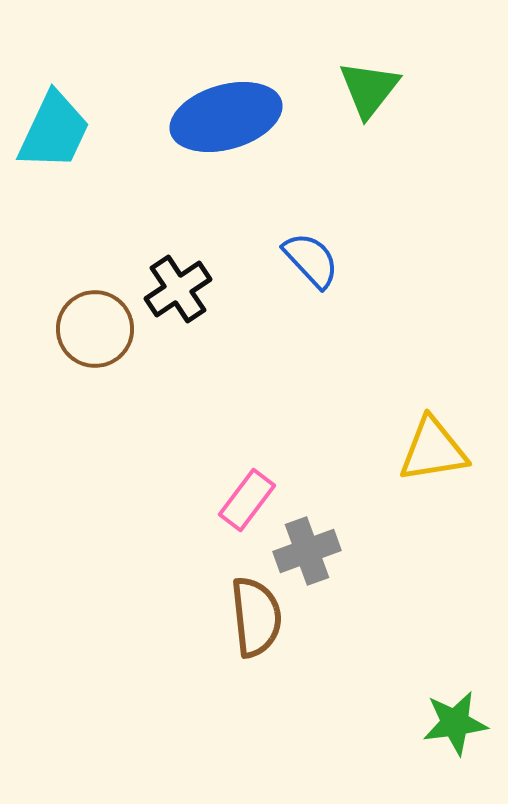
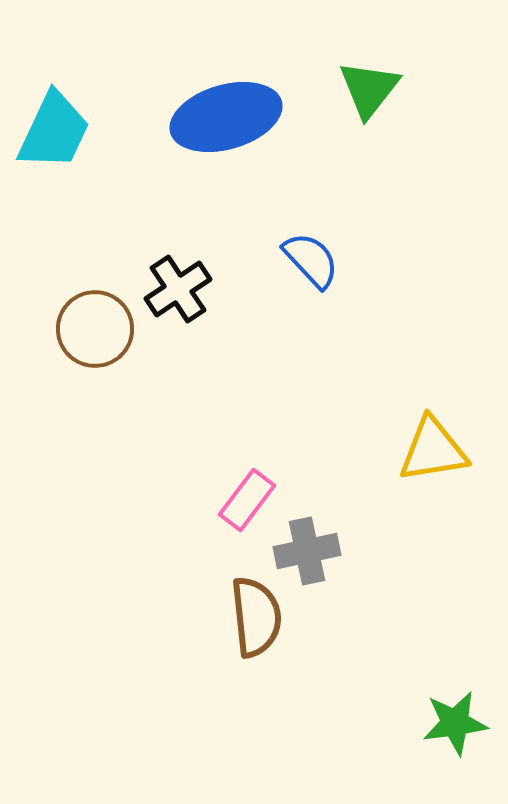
gray cross: rotated 8 degrees clockwise
